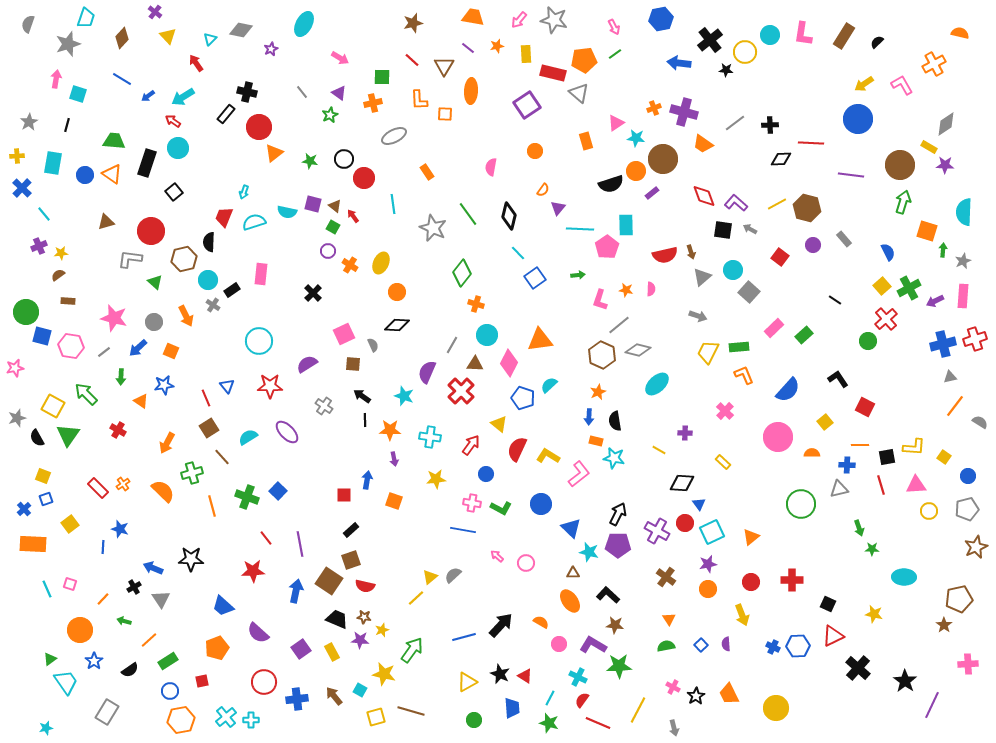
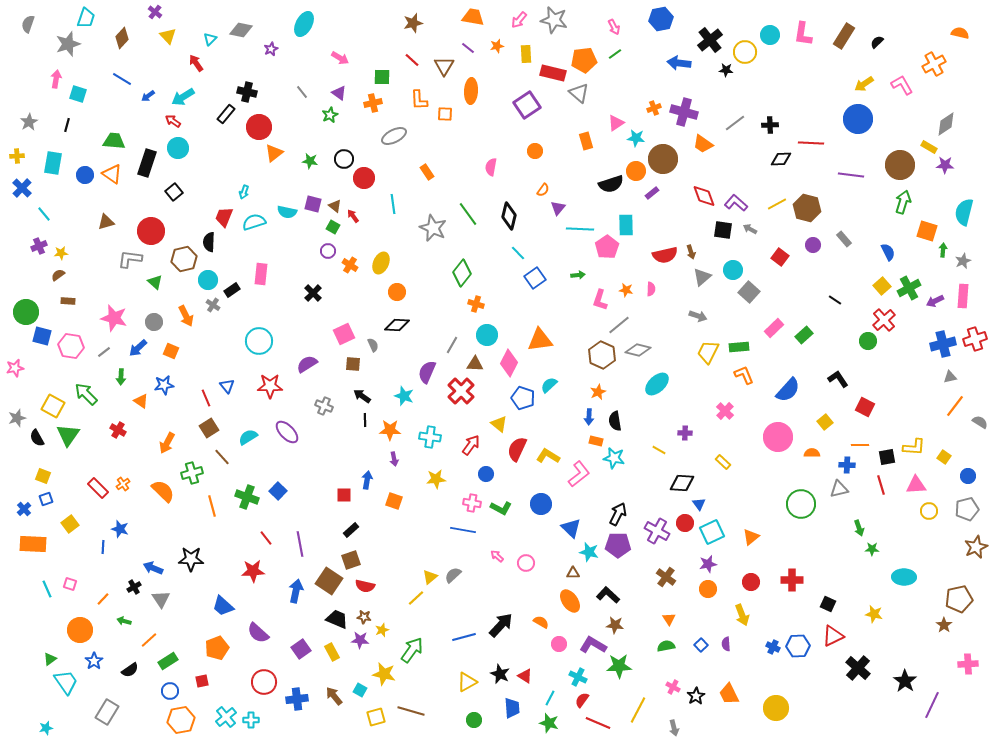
cyan semicircle at (964, 212): rotated 12 degrees clockwise
red cross at (886, 319): moved 2 px left, 1 px down
gray cross at (324, 406): rotated 12 degrees counterclockwise
